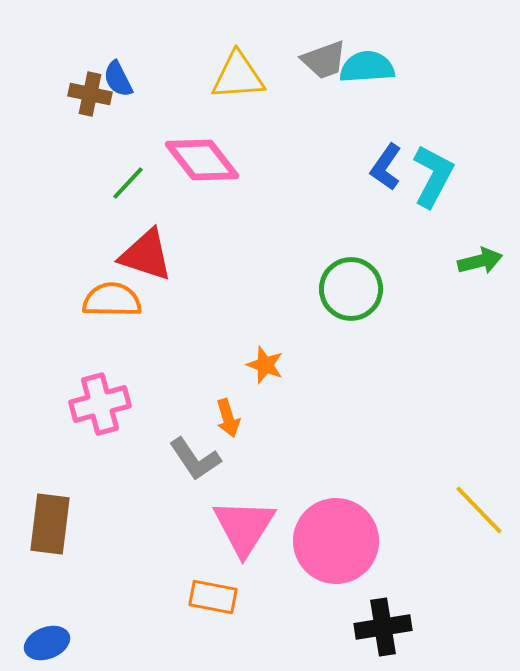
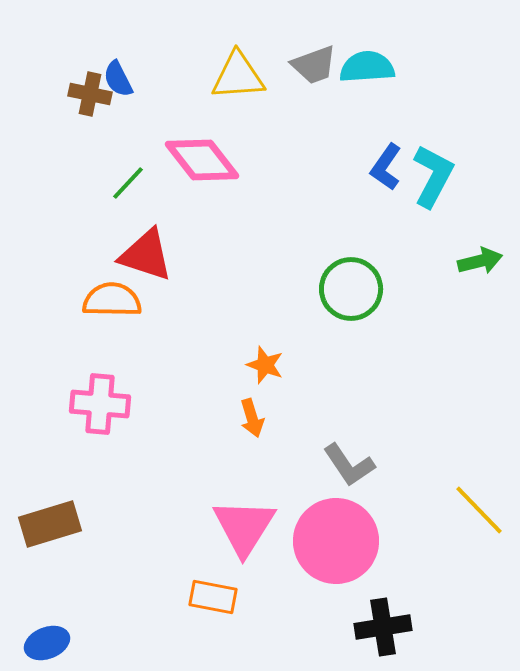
gray trapezoid: moved 10 px left, 5 px down
pink cross: rotated 20 degrees clockwise
orange arrow: moved 24 px right
gray L-shape: moved 154 px right, 6 px down
brown rectangle: rotated 66 degrees clockwise
